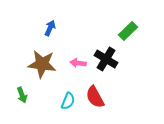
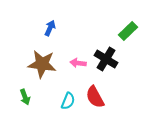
green arrow: moved 3 px right, 2 px down
